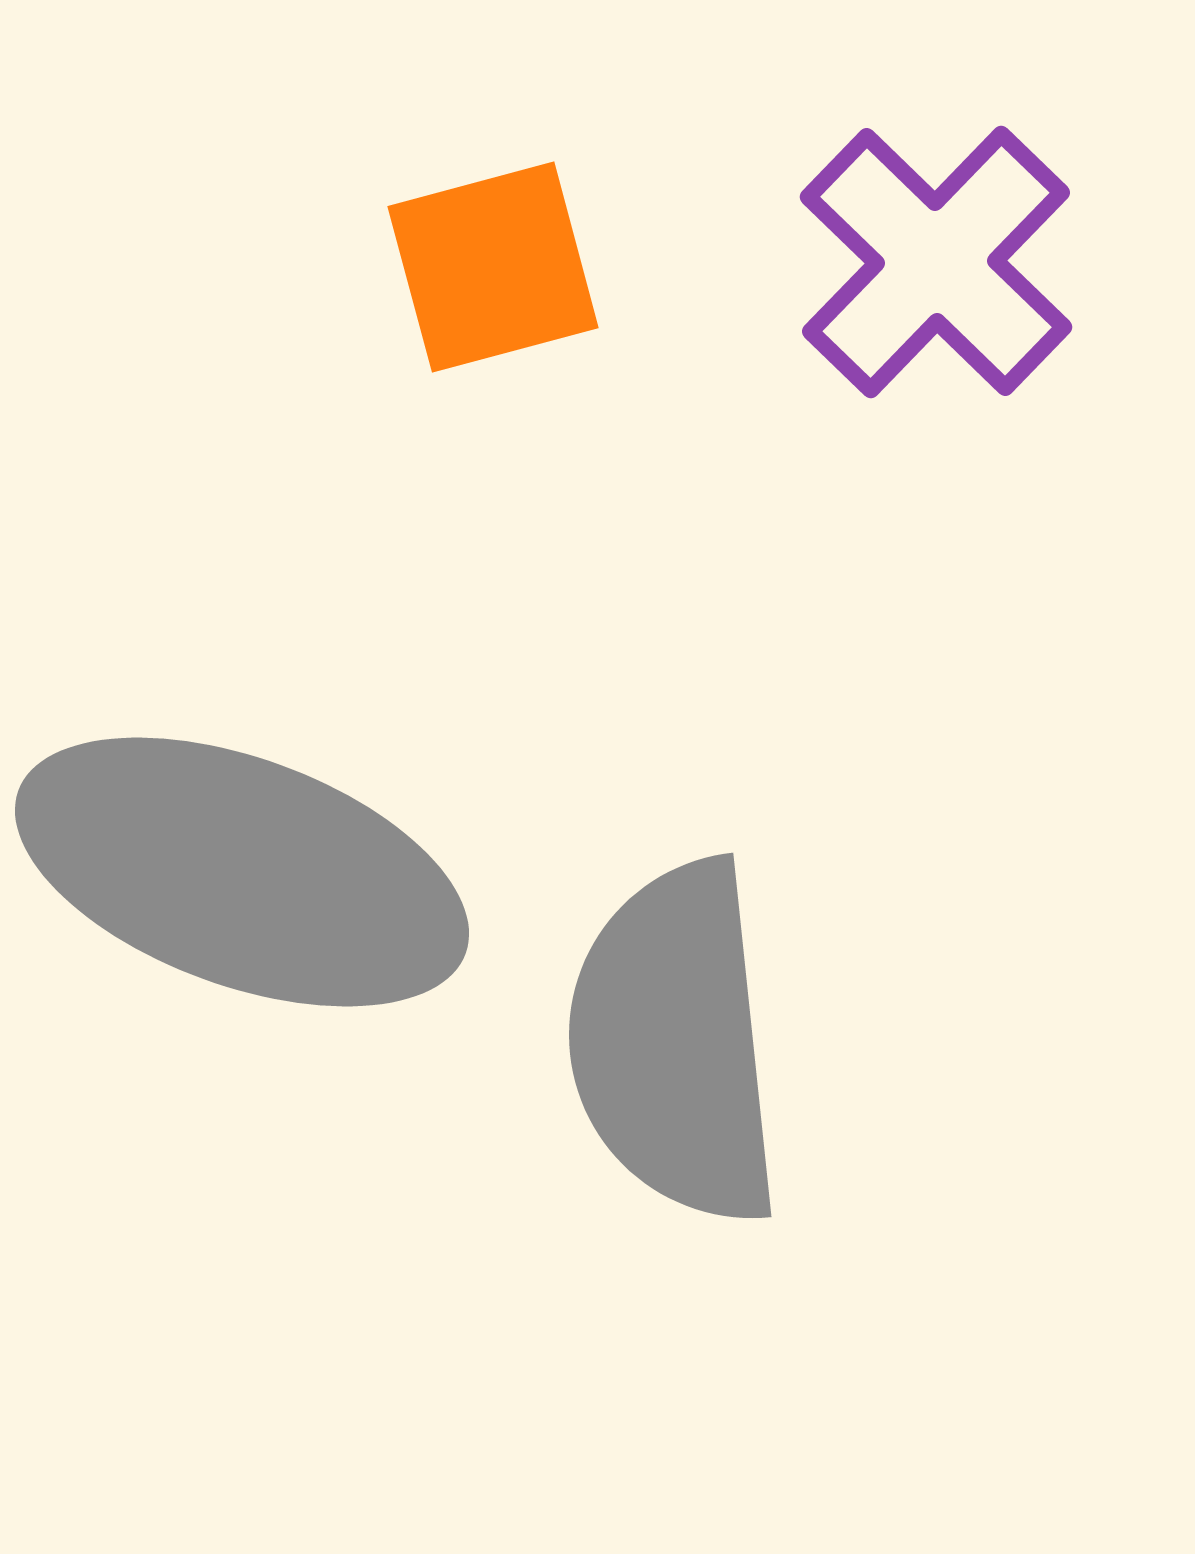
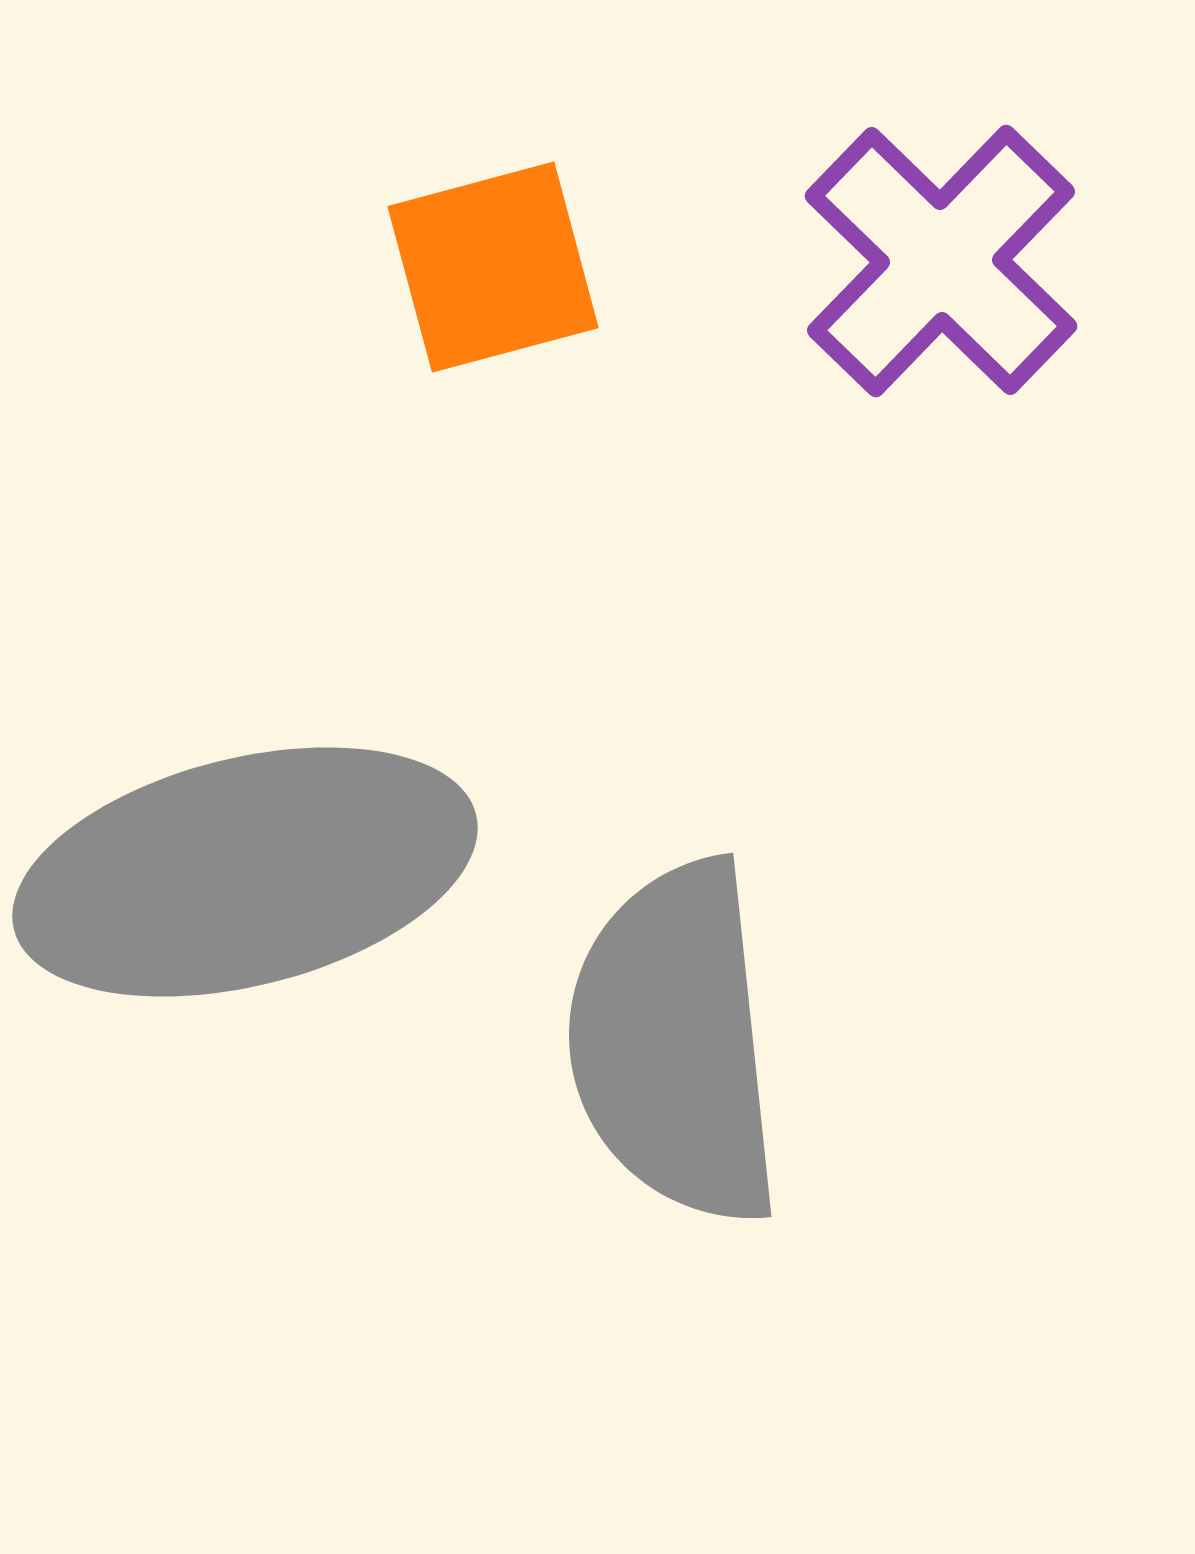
purple cross: moved 5 px right, 1 px up
gray ellipse: moved 3 px right; rotated 34 degrees counterclockwise
